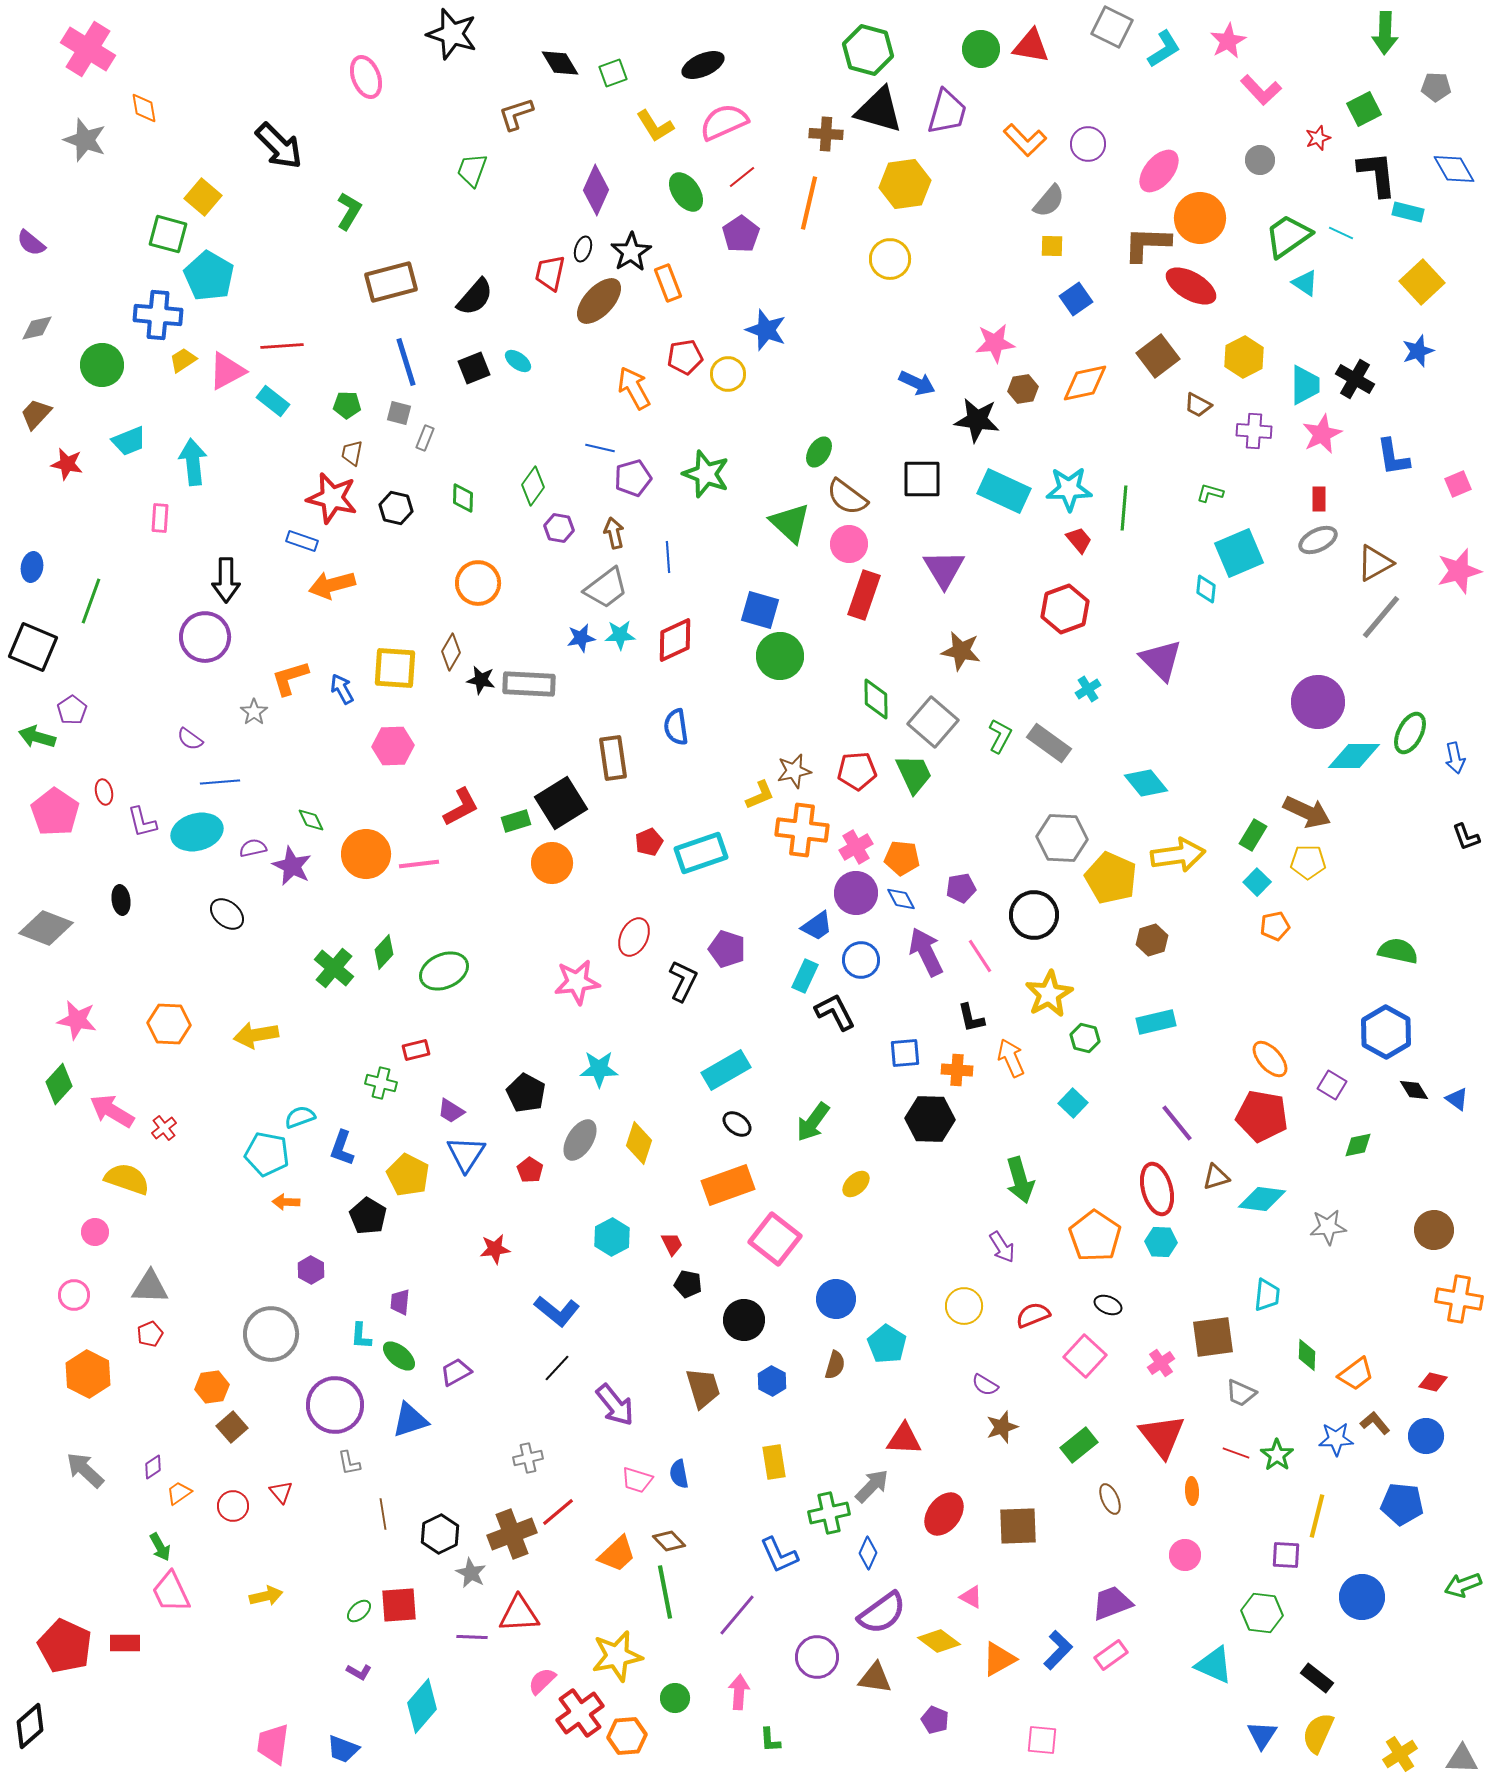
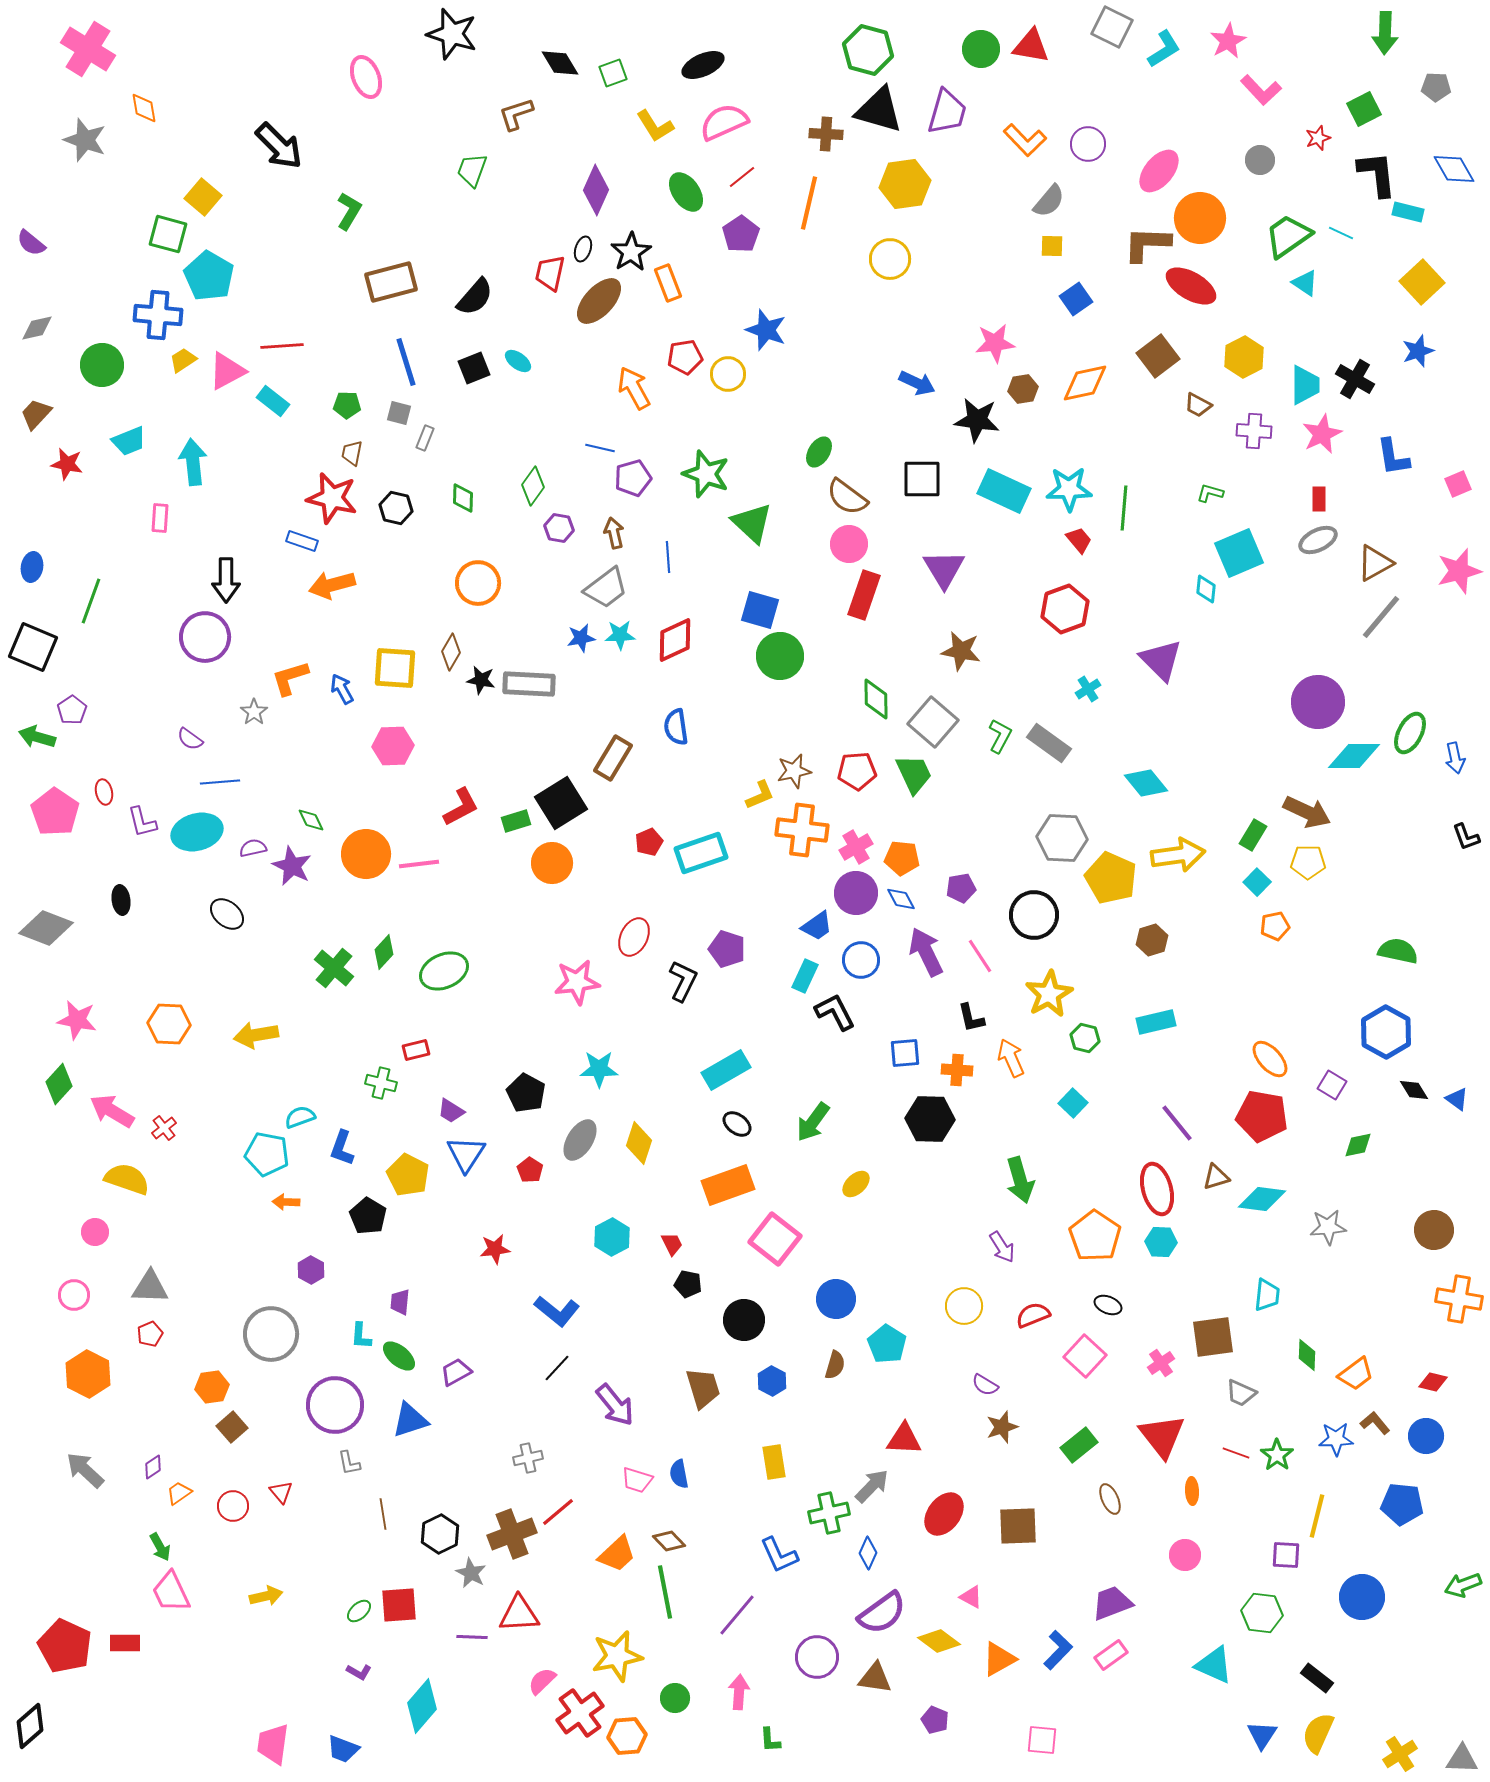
green triangle at (790, 523): moved 38 px left
brown rectangle at (613, 758): rotated 39 degrees clockwise
